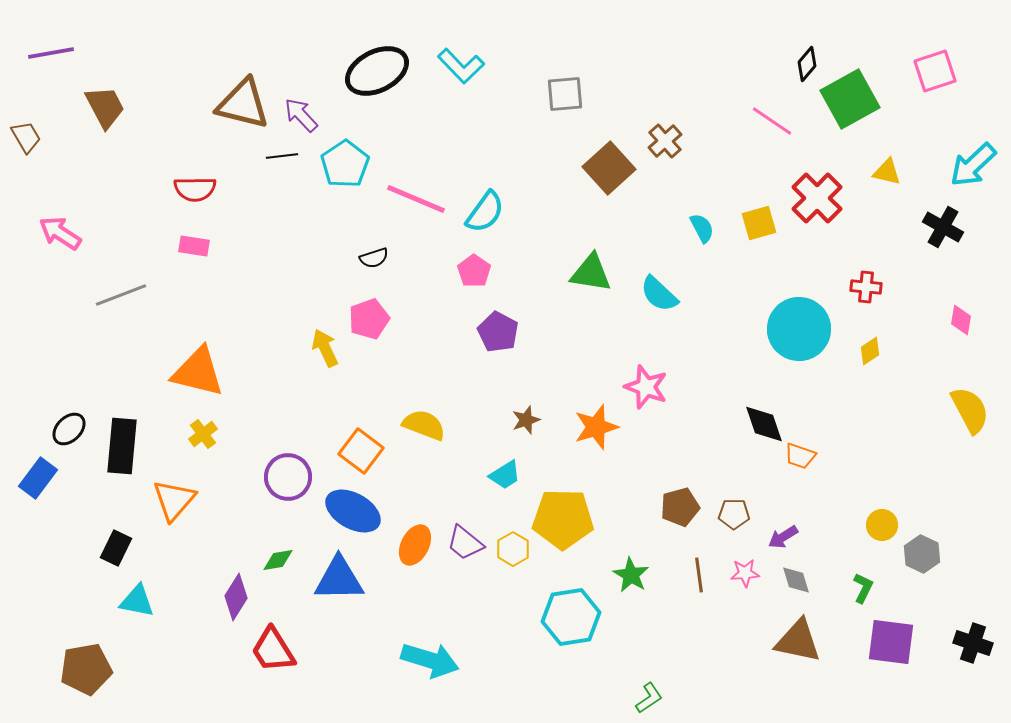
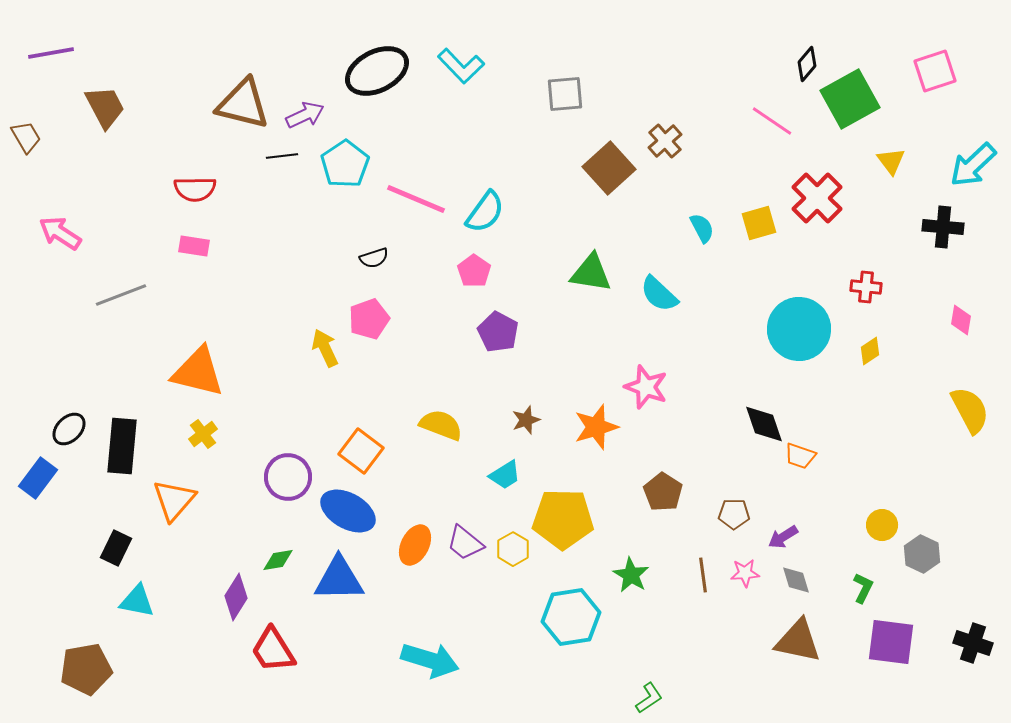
purple arrow at (301, 115): moved 4 px right; rotated 108 degrees clockwise
yellow triangle at (887, 172): moved 4 px right, 11 px up; rotated 40 degrees clockwise
black cross at (943, 227): rotated 24 degrees counterclockwise
yellow semicircle at (424, 425): moved 17 px right
brown pentagon at (680, 507): moved 17 px left, 15 px up; rotated 24 degrees counterclockwise
blue ellipse at (353, 511): moved 5 px left
brown line at (699, 575): moved 4 px right
